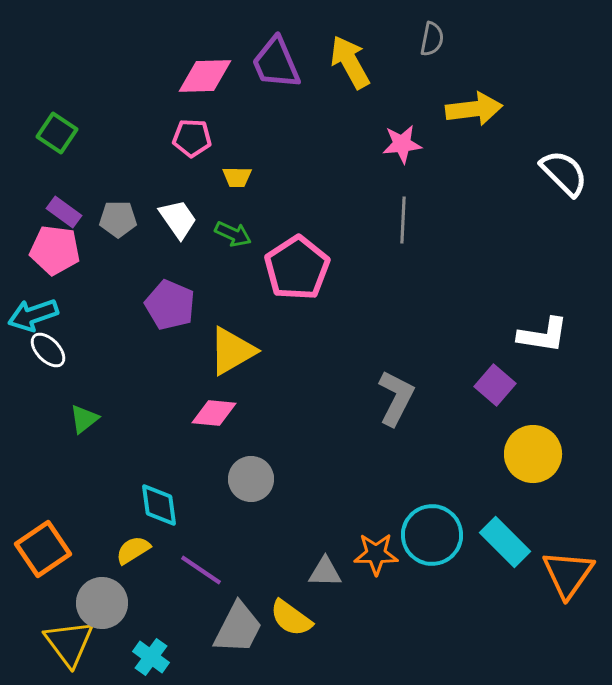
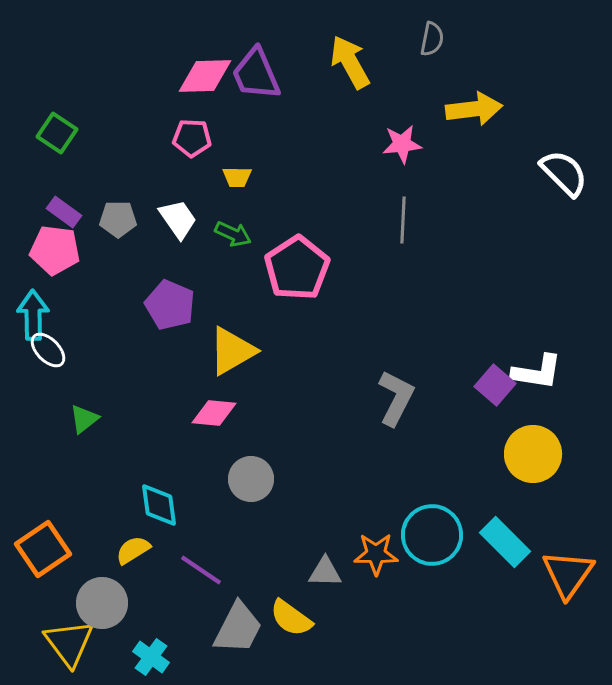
purple trapezoid at (276, 63): moved 20 px left, 11 px down
cyan arrow at (33, 315): rotated 108 degrees clockwise
white L-shape at (543, 335): moved 6 px left, 37 px down
